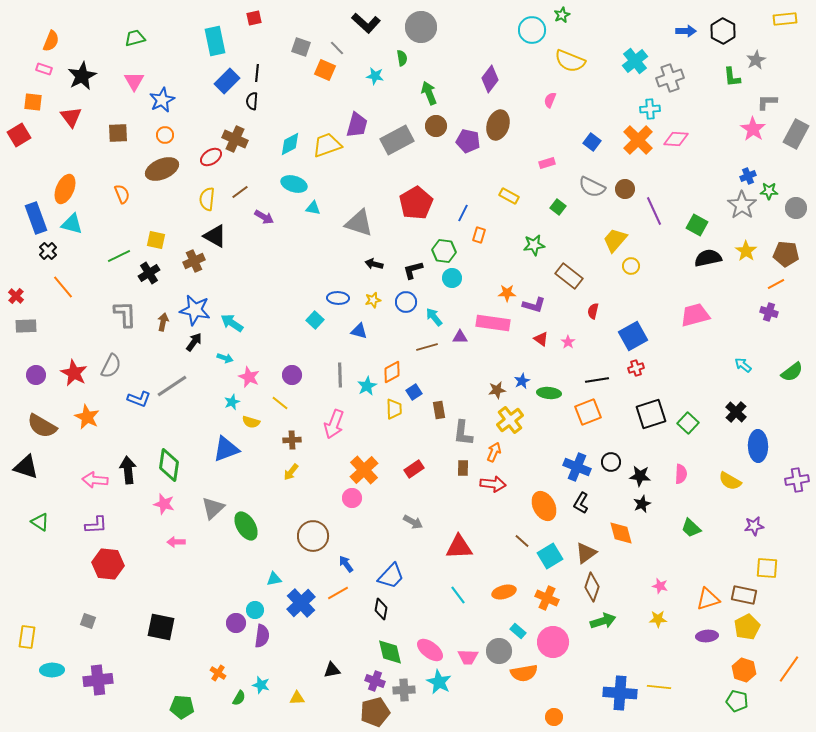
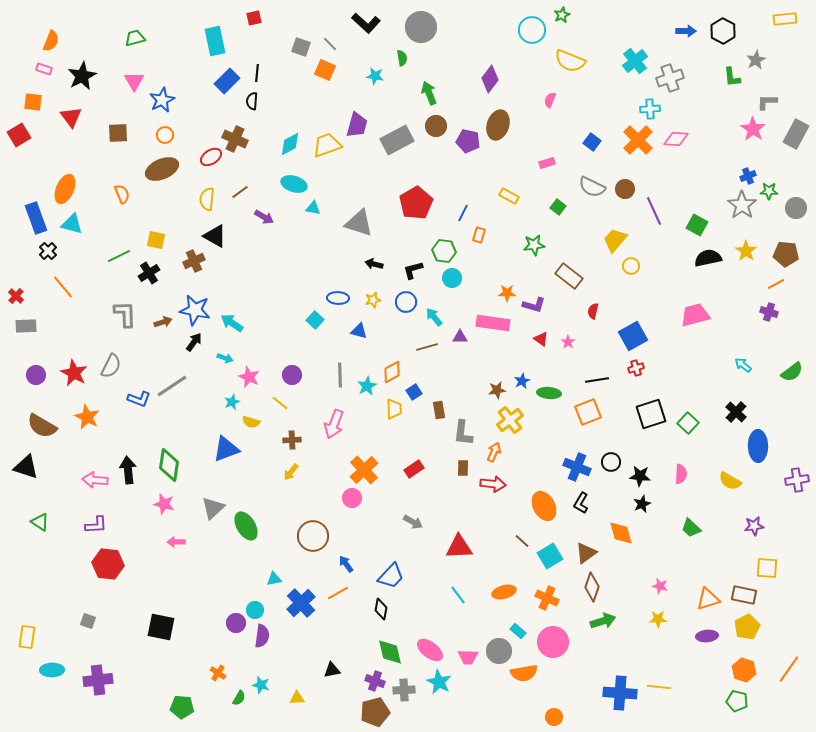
gray line at (337, 48): moved 7 px left, 4 px up
brown arrow at (163, 322): rotated 60 degrees clockwise
